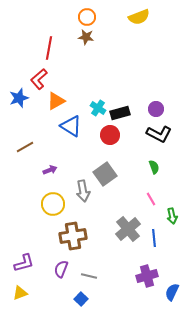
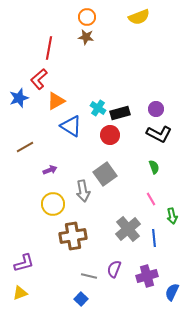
purple semicircle: moved 53 px right
